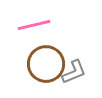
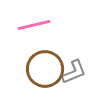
brown circle: moved 1 px left, 5 px down
